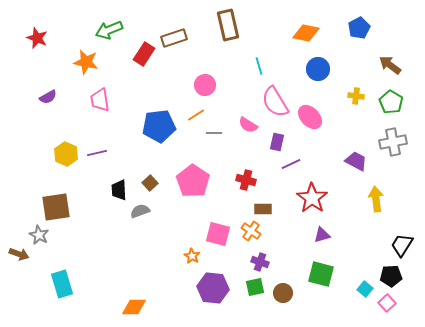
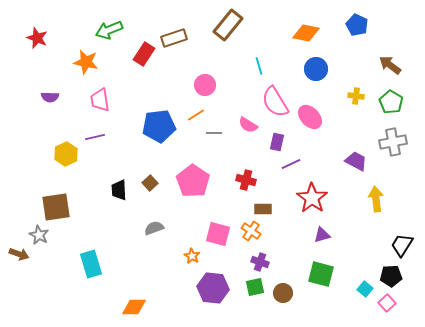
brown rectangle at (228, 25): rotated 52 degrees clockwise
blue pentagon at (359, 28): moved 2 px left, 3 px up; rotated 20 degrees counterclockwise
blue circle at (318, 69): moved 2 px left
purple semicircle at (48, 97): moved 2 px right; rotated 30 degrees clockwise
purple line at (97, 153): moved 2 px left, 16 px up
yellow hexagon at (66, 154): rotated 10 degrees clockwise
gray semicircle at (140, 211): moved 14 px right, 17 px down
cyan rectangle at (62, 284): moved 29 px right, 20 px up
